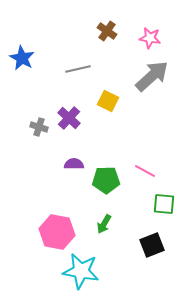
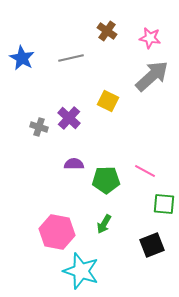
gray line: moved 7 px left, 11 px up
cyan star: rotated 9 degrees clockwise
